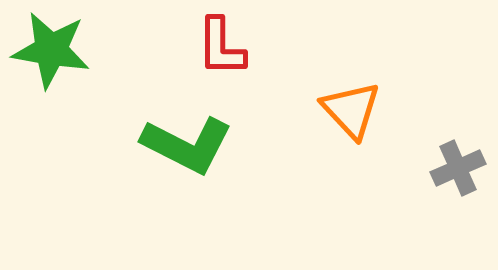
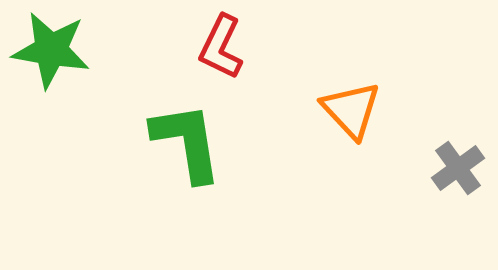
red L-shape: rotated 26 degrees clockwise
green L-shape: moved 3 px up; rotated 126 degrees counterclockwise
gray cross: rotated 12 degrees counterclockwise
